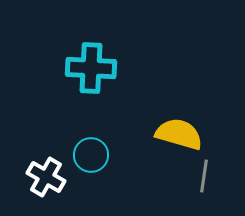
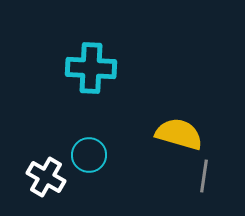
cyan circle: moved 2 px left
